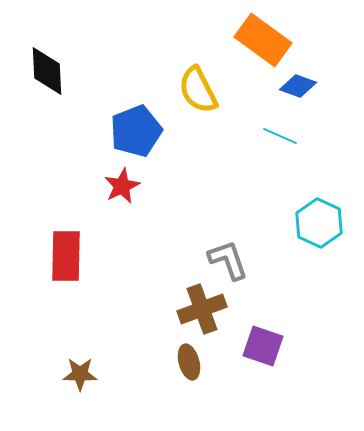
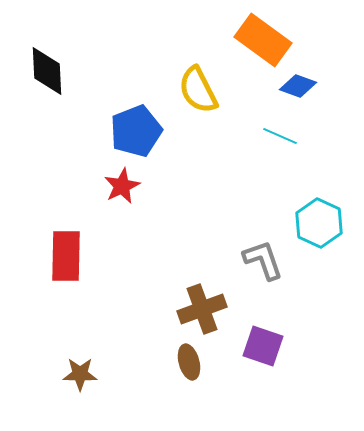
gray L-shape: moved 35 px right
